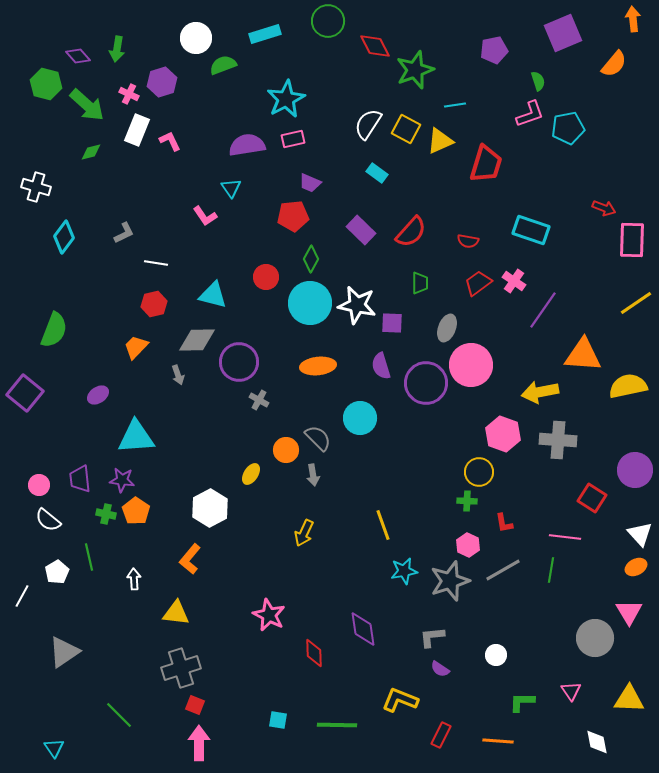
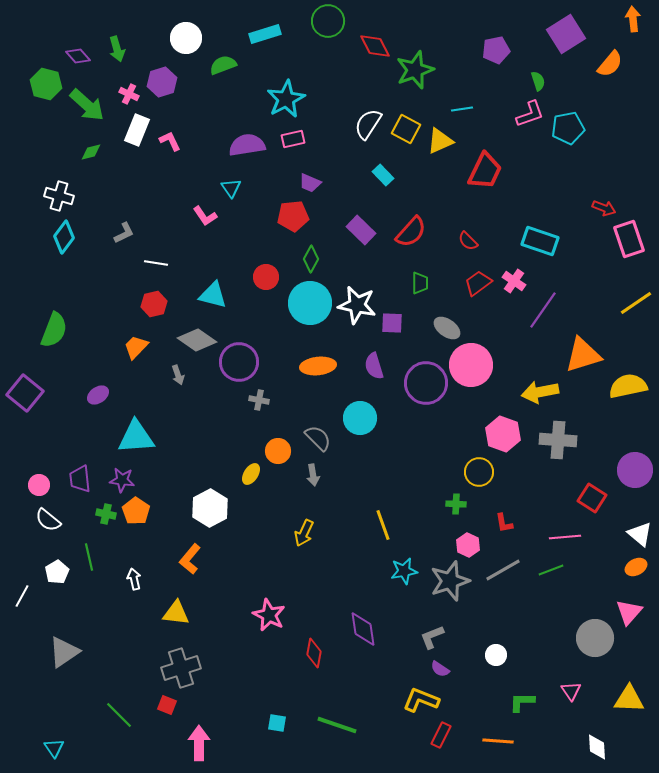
purple square at (563, 33): moved 3 px right, 1 px down; rotated 9 degrees counterclockwise
white circle at (196, 38): moved 10 px left
green arrow at (117, 49): rotated 25 degrees counterclockwise
purple pentagon at (494, 50): moved 2 px right
orange semicircle at (614, 64): moved 4 px left
cyan line at (455, 105): moved 7 px right, 4 px down
red trapezoid at (486, 164): moved 1 px left, 7 px down; rotated 9 degrees clockwise
cyan rectangle at (377, 173): moved 6 px right, 2 px down; rotated 10 degrees clockwise
white cross at (36, 187): moved 23 px right, 9 px down
cyan rectangle at (531, 230): moved 9 px right, 11 px down
pink rectangle at (632, 240): moved 3 px left, 1 px up; rotated 21 degrees counterclockwise
red semicircle at (468, 241): rotated 35 degrees clockwise
gray ellipse at (447, 328): rotated 76 degrees counterclockwise
gray diamond at (197, 340): rotated 36 degrees clockwise
orange triangle at (583, 355): rotated 21 degrees counterclockwise
purple semicircle at (381, 366): moved 7 px left
gray cross at (259, 400): rotated 18 degrees counterclockwise
orange circle at (286, 450): moved 8 px left, 1 px down
green cross at (467, 501): moved 11 px left, 3 px down
white triangle at (640, 534): rotated 8 degrees counterclockwise
pink line at (565, 537): rotated 12 degrees counterclockwise
green line at (551, 570): rotated 60 degrees clockwise
white arrow at (134, 579): rotated 10 degrees counterclockwise
pink triangle at (629, 612): rotated 12 degrees clockwise
gray L-shape at (432, 637): rotated 16 degrees counterclockwise
red diamond at (314, 653): rotated 12 degrees clockwise
yellow L-shape at (400, 700): moved 21 px right
red square at (195, 705): moved 28 px left
cyan square at (278, 720): moved 1 px left, 3 px down
green line at (337, 725): rotated 18 degrees clockwise
white diamond at (597, 742): moved 5 px down; rotated 8 degrees clockwise
